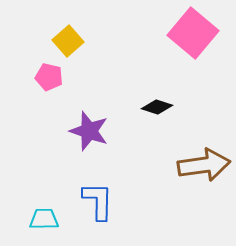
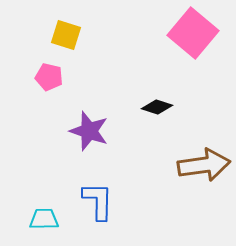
yellow square: moved 2 px left, 6 px up; rotated 32 degrees counterclockwise
